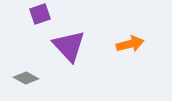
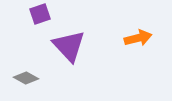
orange arrow: moved 8 px right, 6 px up
